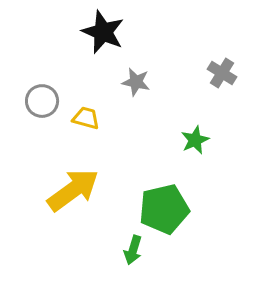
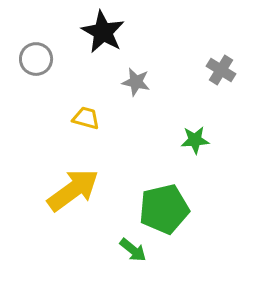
black star: rotated 6 degrees clockwise
gray cross: moved 1 px left, 3 px up
gray circle: moved 6 px left, 42 px up
green star: rotated 20 degrees clockwise
green arrow: rotated 68 degrees counterclockwise
